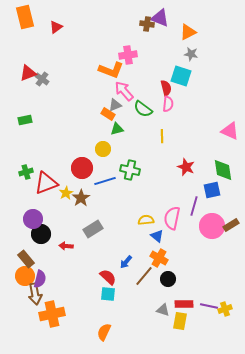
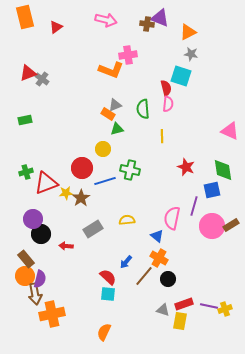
pink arrow at (124, 91): moved 18 px left, 71 px up; rotated 145 degrees clockwise
green semicircle at (143, 109): rotated 48 degrees clockwise
yellow star at (66, 193): rotated 24 degrees clockwise
yellow semicircle at (146, 220): moved 19 px left
red rectangle at (184, 304): rotated 18 degrees counterclockwise
